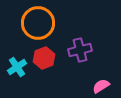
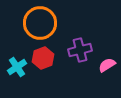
orange circle: moved 2 px right
red hexagon: moved 1 px left
pink semicircle: moved 6 px right, 21 px up
